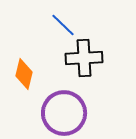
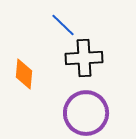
orange diamond: rotated 8 degrees counterclockwise
purple circle: moved 22 px right
